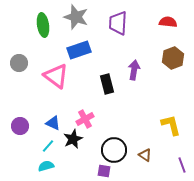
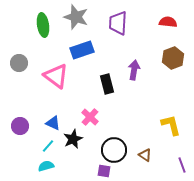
blue rectangle: moved 3 px right
pink cross: moved 5 px right, 2 px up; rotated 18 degrees counterclockwise
